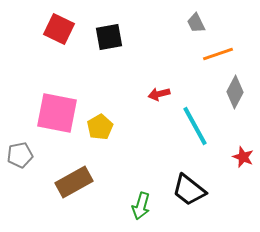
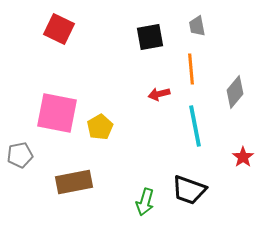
gray trapezoid: moved 1 px right, 3 px down; rotated 15 degrees clockwise
black square: moved 41 px right
orange line: moved 27 px left, 15 px down; rotated 76 degrees counterclockwise
gray diamond: rotated 12 degrees clockwise
cyan line: rotated 18 degrees clockwise
red star: rotated 15 degrees clockwise
brown rectangle: rotated 18 degrees clockwise
black trapezoid: rotated 18 degrees counterclockwise
green arrow: moved 4 px right, 4 px up
